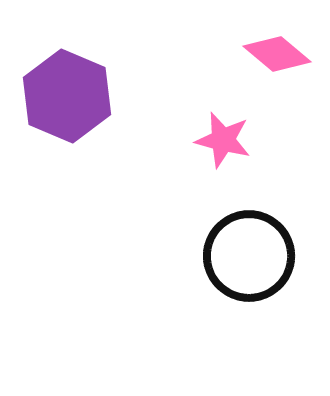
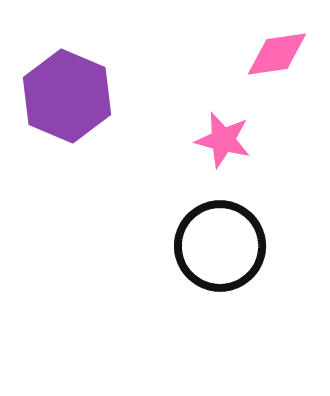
pink diamond: rotated 48 degrees counterclockwise
black circle: moved 29 px left, 10 px up
